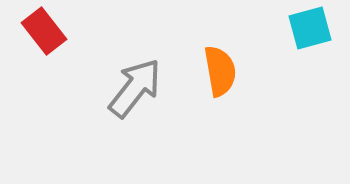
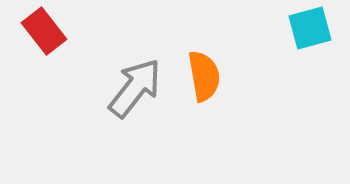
orange semicircle: moved 16 px left, 5 px down
